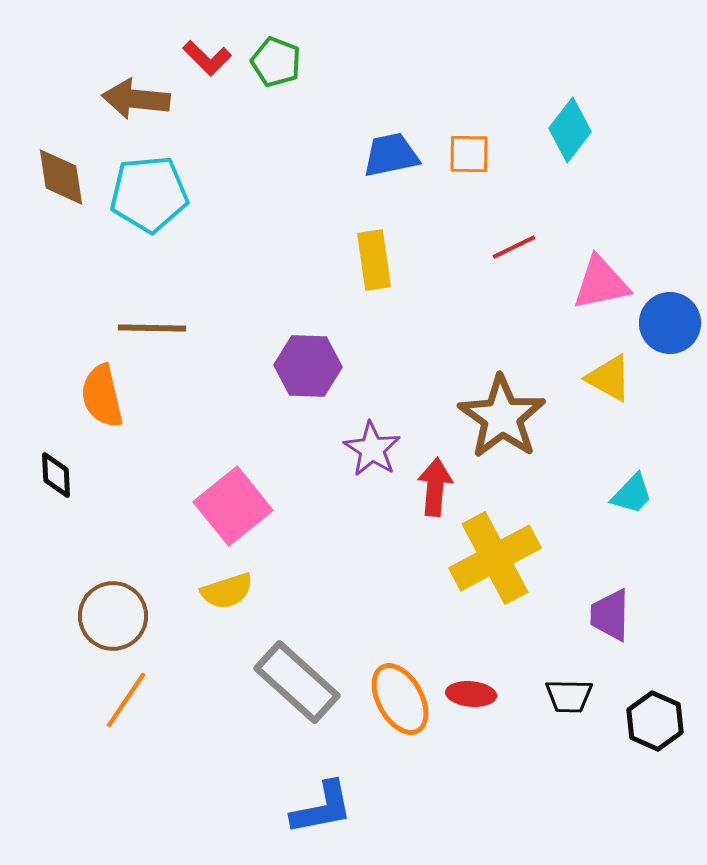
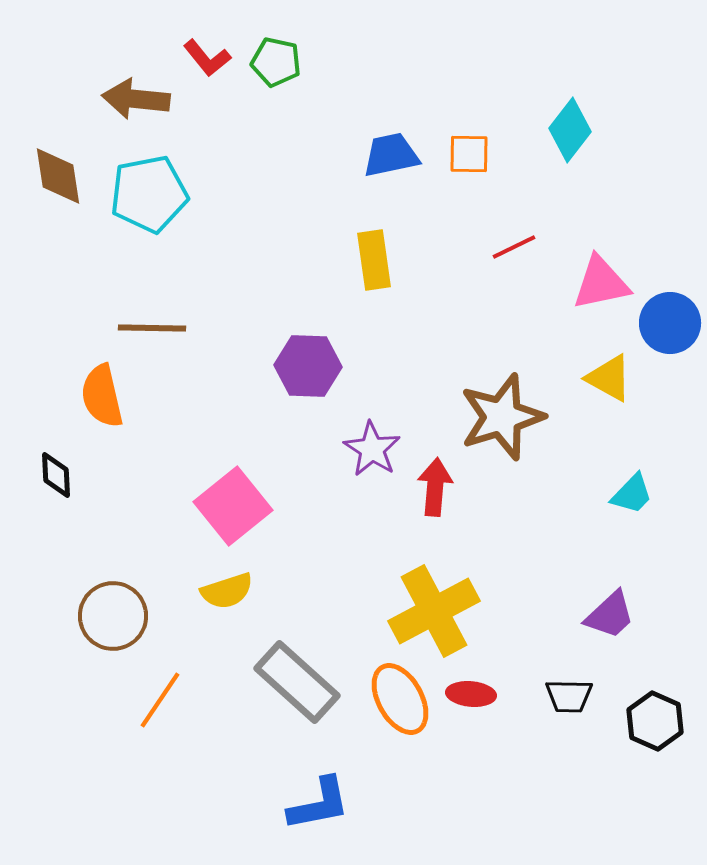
red L-shape: rotated 6 degrees clockwise
green pentagon: rotated 9 degrees counterclockwise
brown diamond: moved 3 px left, 1 px up
cyan pentagon: rotated 6 degrees counterclockwise
brown star: rotated 20 degrees clockwise
yellow cross: moved 61 px left, 53 px down
purple trapezoid: rotated 134 degrees counterclockwise
orange line: moved 34 px right
blue L-shape: moved 3 px left, 4 px up
